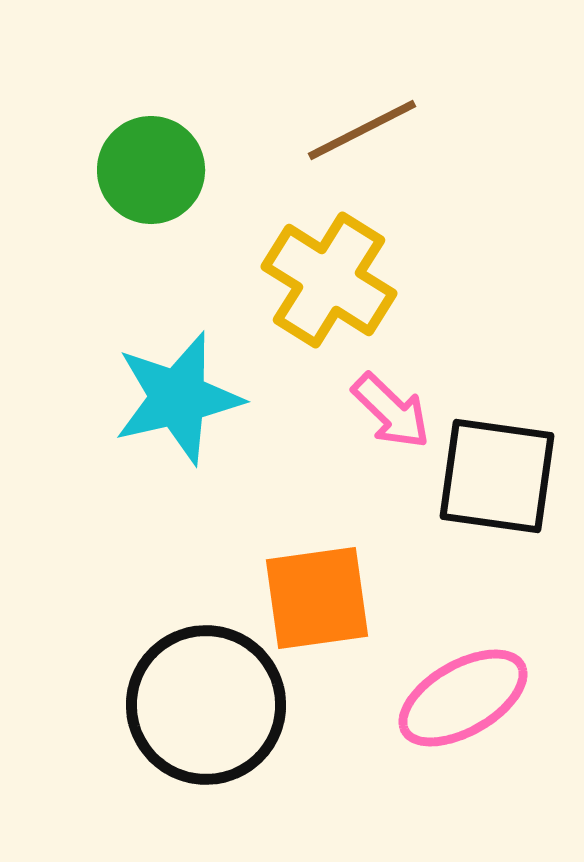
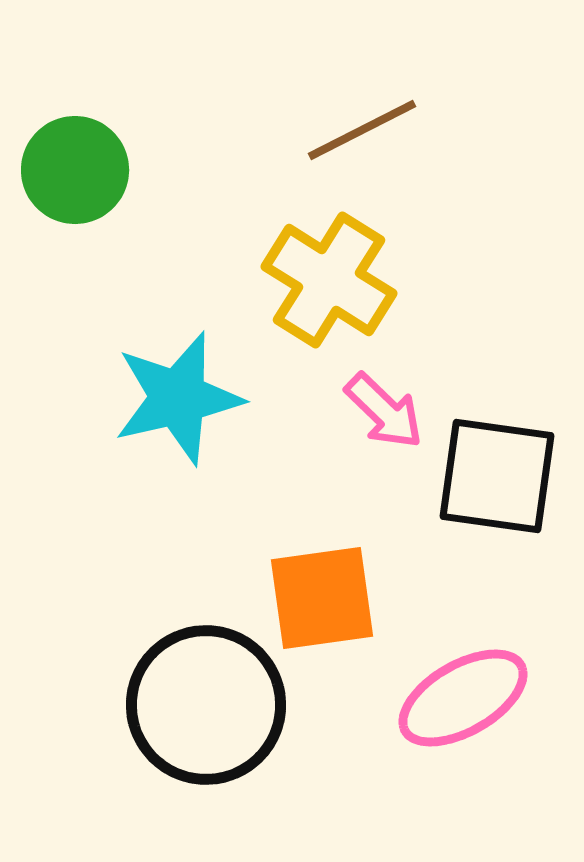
green circle: moved 76 px left
pink arrow: moved 7 px left
orange square: moved 5 px right
